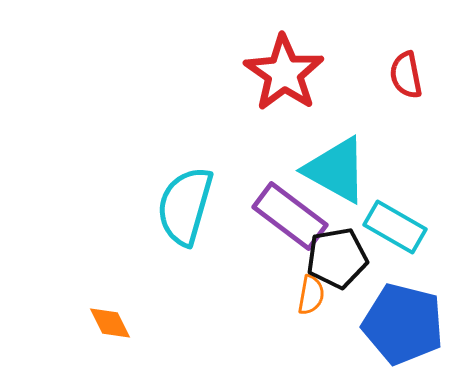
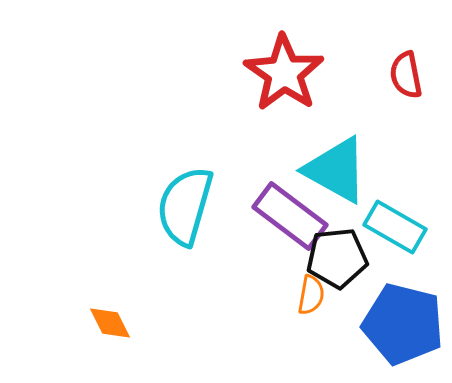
black pentagon: rotated 4 degrees clockwise
